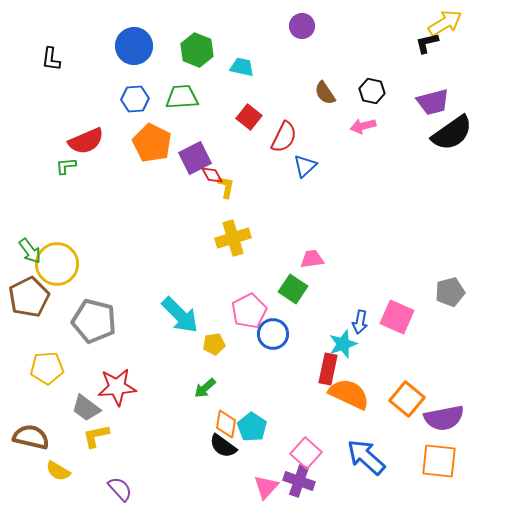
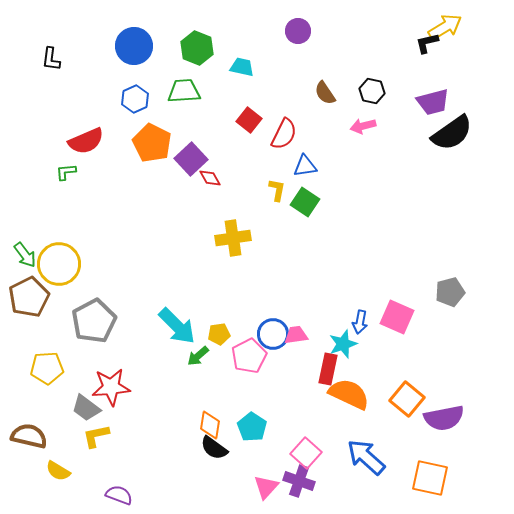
yellow arrow at (445, 23): moved 4 px down
purple circle at (302, 26): moved 4 px left, 5 px down
green hexagon at (197, 50): moved 2 px up
green trapezoid at (182, 97): moved 2 px right, 6 px up
blue hexagon at (135, 99): rotated 20 degrees counterclockwise
red square at (249, 117): moved 3 px down
red semicircle at (284, 137): moved 3 px up
purple square at (195, 158): moved 4 px left, 1 px down; rotated 16 degrees counterclockwise
green L-shape at (66, 166): moved 6 px down
blue triangle at (305, 166): rotated 35 degrees clockwise
red diamond at (212, 175): moved 2 px left, 3 px down
yellow L-shape at (226, 187): moved 51 px right, 3 px down
yellow cross at (233, 238): rotated 8 degrees clockwise
green arrow at (30, 251): moved 5 px left, 4 px down
pink trapezoid at (312, 259): moved 16 px left, 76 px down
yellow circle at (57, 264): moved 2 px right
green square at (293, 289): moved 12 px right, 87 px up
pink pentagon at (249, 311): moved 45 px down
cyan arrow at (180, 315): moved 3 px left, 11 px down
gray pentagon at (94, 321): rotated 30 degrees clockwise
yellow pentagon at (214, 344): moved 5 px right, 10 px up
red star at (117, 387): moved 6 px left
green arrow at (205, 388): moved 7 px left, 32 px up
orange diamond at (226, 424): moved 16 px left, 1 px down
brown semicircle at (31, 437): moved 2 px left, 1 px up
black semicircle at (223, 446): moved 9 px left, 2 px down
orange square at (439, 461): moved 9 px left, 17 px down; rotated 6 degrees clockwise
purple semicircle at (120, 489): moved 1 px left, 6 px down; rotated 28 degrees counterclockwise
